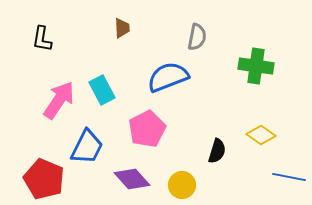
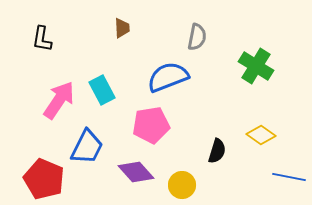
green cross: rotated 24 degrees clockwise
pink pentagon: moved 4 px right, 4 px up; rotated 18 degrees clockwise
purple diamond: moved 4 px right, 7 px up
